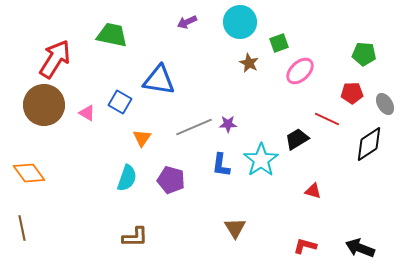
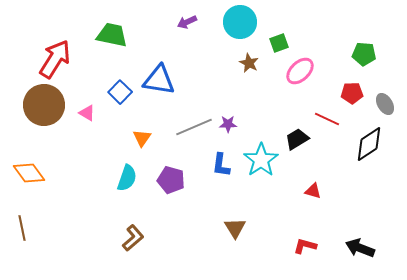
blue square: moved 10 px up; rotated 15 degrees clockwise
brown L-shape: moved 2 px left, 1 px down; rotated 40 degrees counterclockwise
